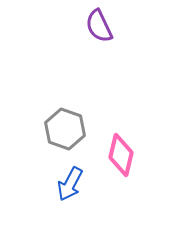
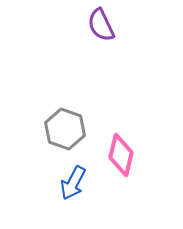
purple semicircle: moved 2 px right, 1 px up
blue arrow: moved 3 px right, 1 px up
